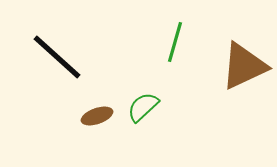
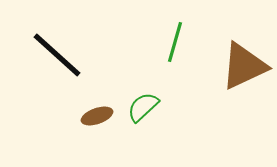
black line: moved 2 px up
